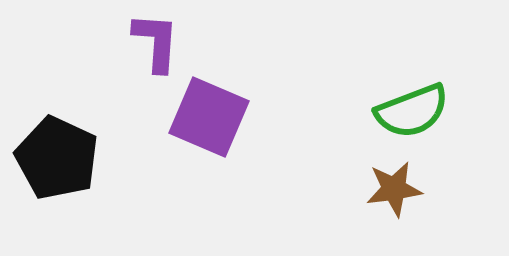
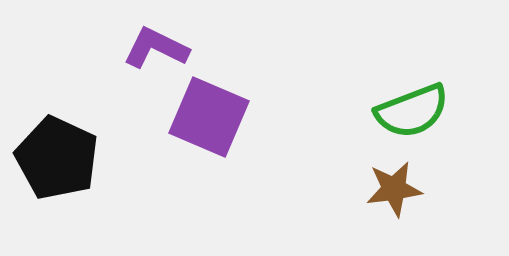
purple L-shape: moved 6 px down; rotated 68 degrees counterclockwise
